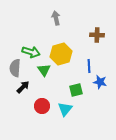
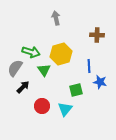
gray semicircle: rotated 30 degrees clockwise
